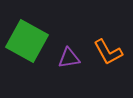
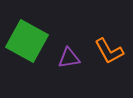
orange L-shape: moved 1 px right, 1 px up
